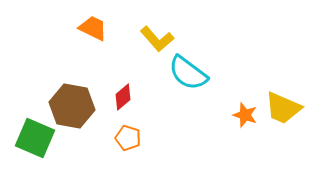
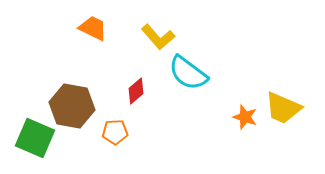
yellow L-shape: moved 1 px right, 2 px up
red diamond: moved 13 px right, 6 px up
orange star: moved 2 px down
orange pentagon: moved 13 px left, 6 px up; rotated 20 degrees counterclockwise
